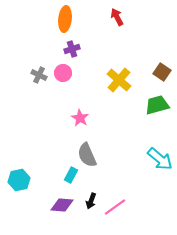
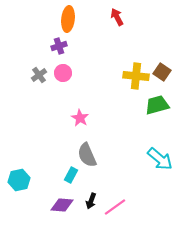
orange ellipse: moved 3 px right
purple cross: moved 13 px left, 3 px up
gray cross: rotated 28 degrees clockwise
yellow cross: moved 17 px right, 4 px up; rotated 35 degrees counterclockwise
